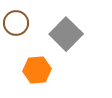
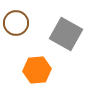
gray square: rotated 16 degrees counterclockwise
